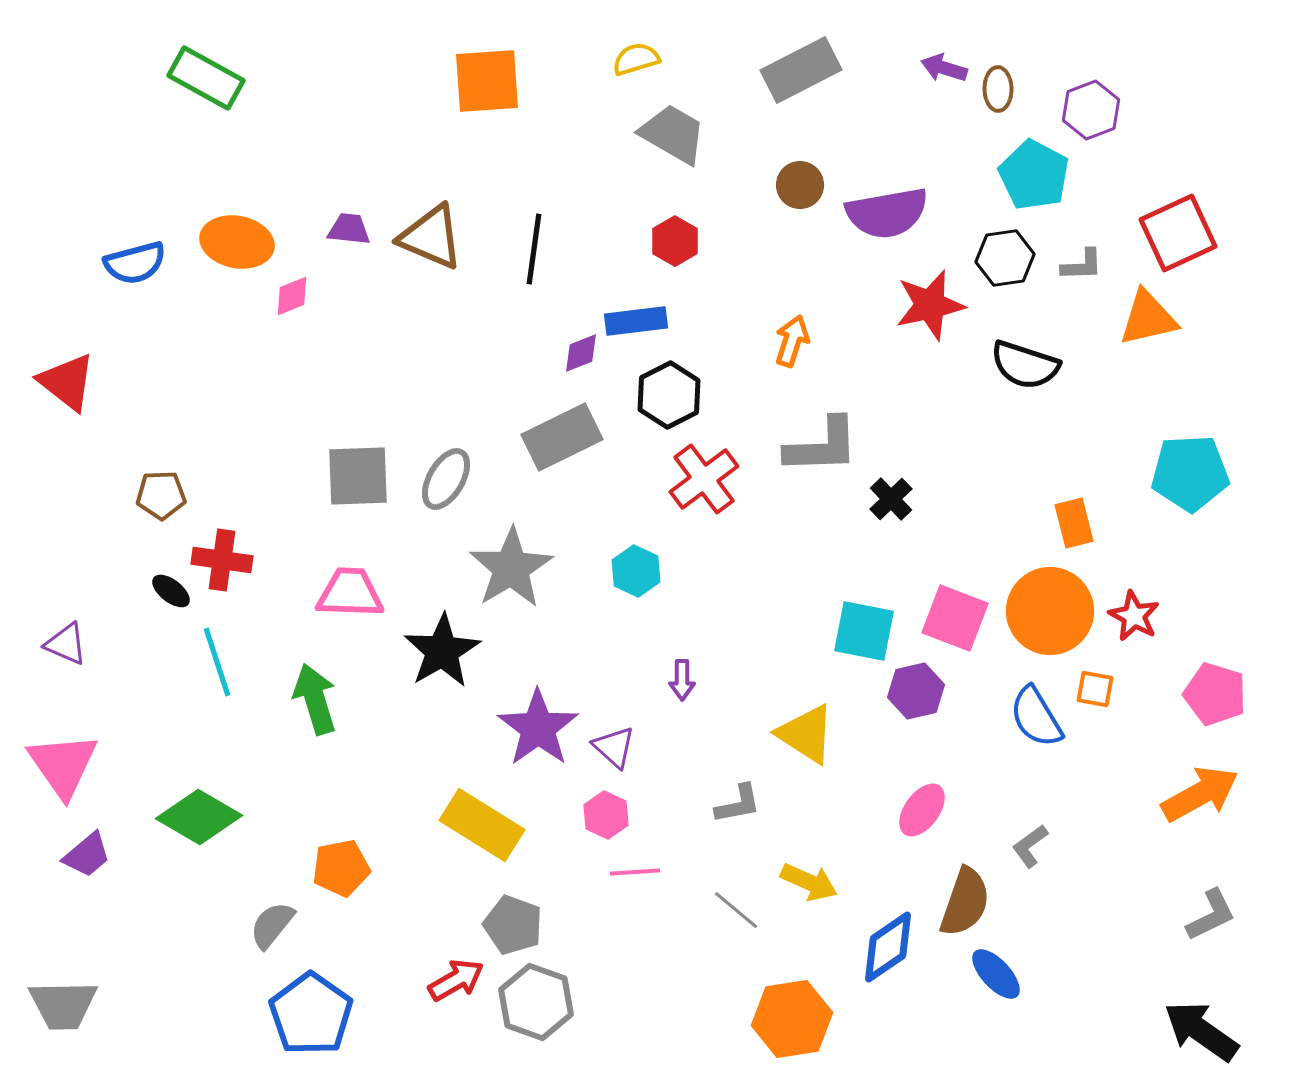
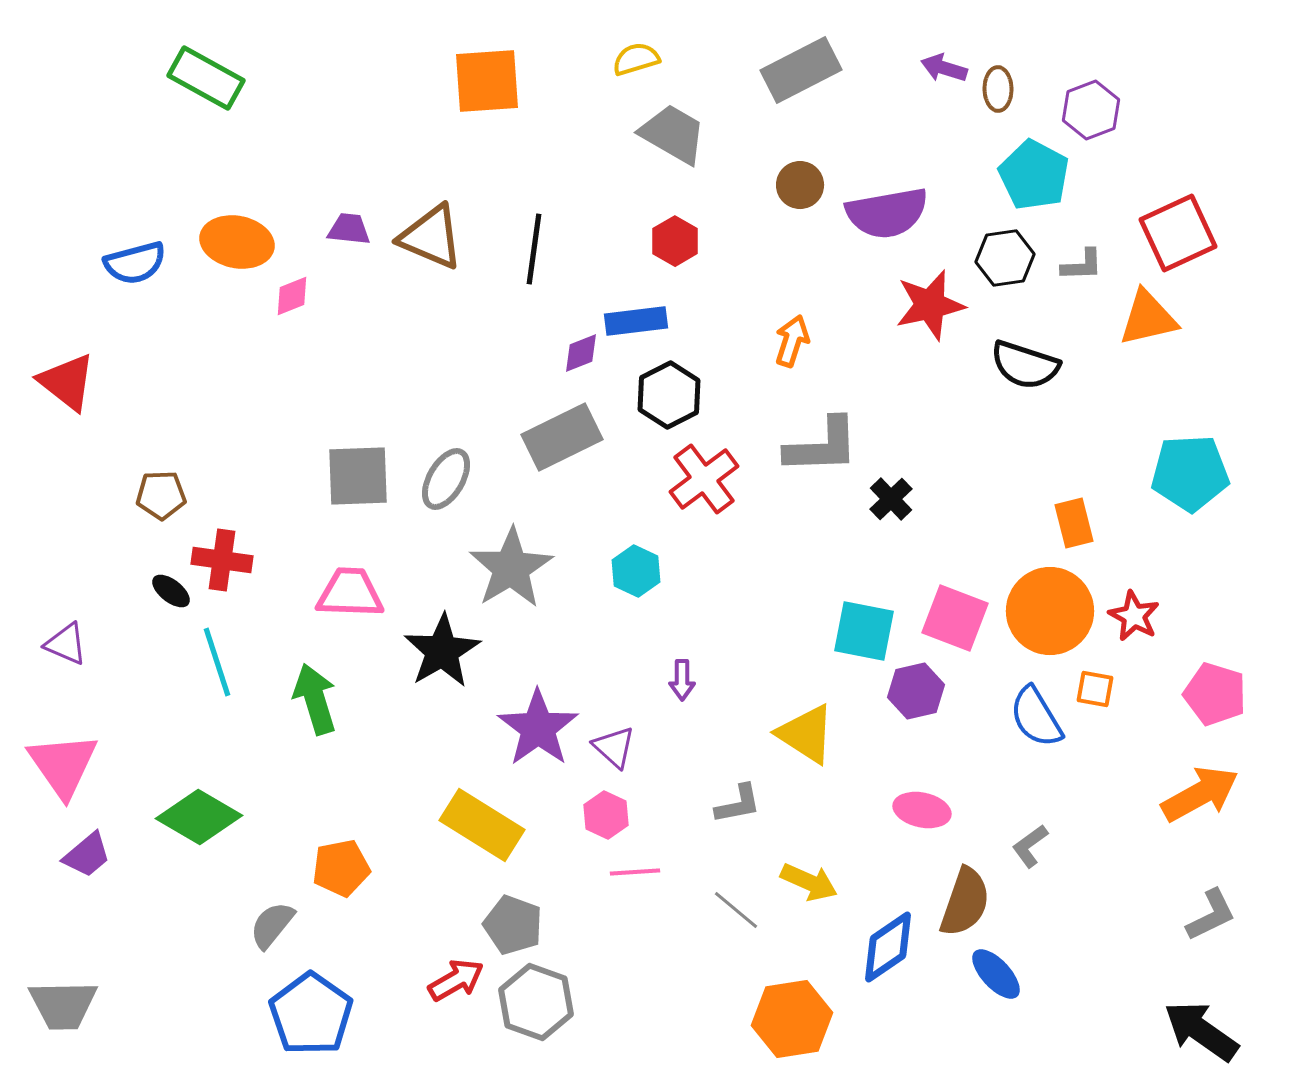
pink ellipse at (922, 810): rotated 66 degrees clockwise
